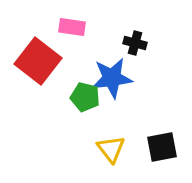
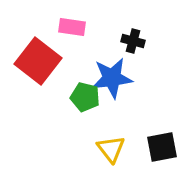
black cross: moved 2 px left, 2 px up
